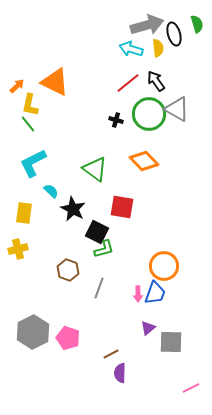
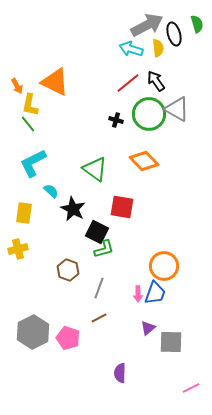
gray arrow: rotated 12 degrees counterclockwise
orange arrow: rotated 105 degrees clockwise
brown line: moved 12 px left, 36 px up
